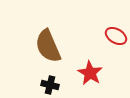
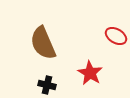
brown semicircle: moved 5 px left, 3 px up
black cross: moved 3 px left
